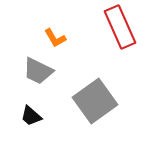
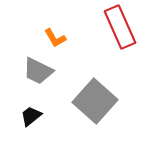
gray square: rotated 12 degrees counterclockwise
black trapezoid: rotated 100 degrees clockwise
